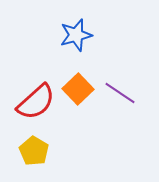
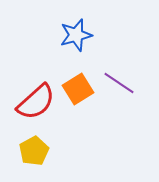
orange square: rotated 12 degrees clockwise
purple line: moved 1 px left, 10 px up
yellow pentagon: rotated 12 degrees clockwise
